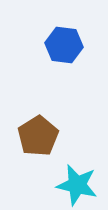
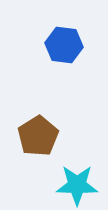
cyan star: rotated 12 degrees counterclockwise
